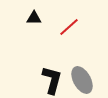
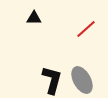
red line: moved 17 px right, 2 px down
